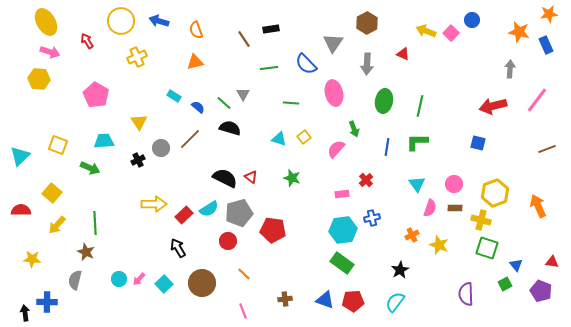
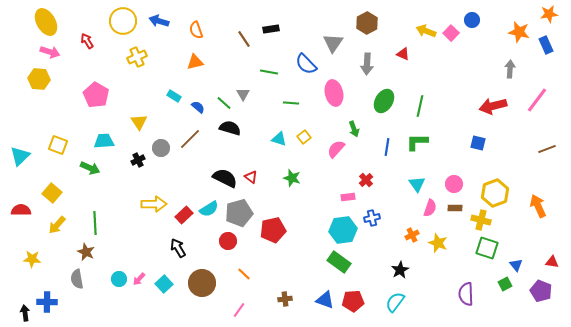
yellow circle at (121, 21): moved 2 px right
green line at (269, 68): moved 4 px down; rotated 18 degrees clockwise
green ellipse at (384, 101): rotated 20 degrees clockwise
pink rectangle at (342, 194): moved 6 px right, 3 px down
red pentagon at (273, 230): rotated 20 degrees counterclockwise
yellow star at (439, 245): moved 1 px left, 2 px up
green rectangle at (342, 263): moved 3 px left, 1 px up
gray semicircle at (75, 280): moved 2 px right, 1 px up; rotated 24 degrees counterclockwise
pink line at (243, 311): moved 4 px left, 1 px up; rotated 56 degrees clockwise
